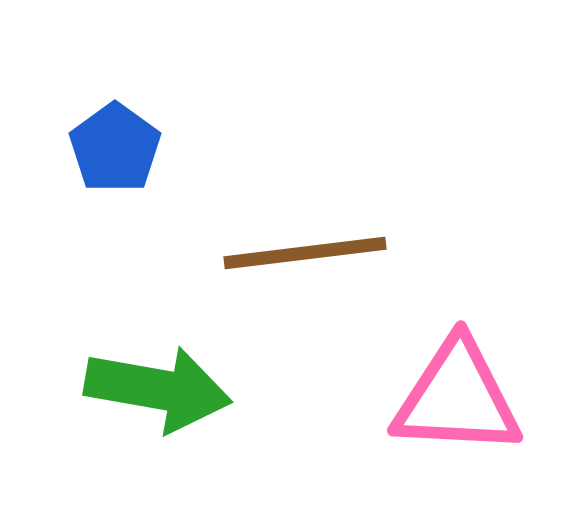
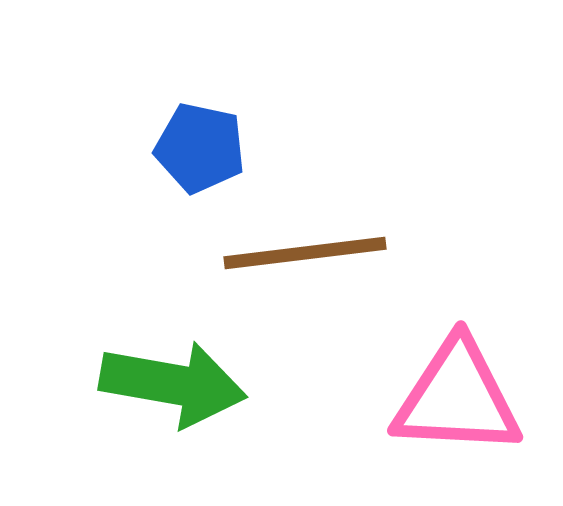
blue pentagon: moved 85 px right; rotated 24 degrees counterclockwise
green arrow: moved 15 px right, 5 px up
